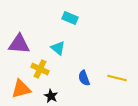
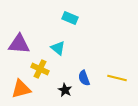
black star: moved 14 px right, 6 px up
